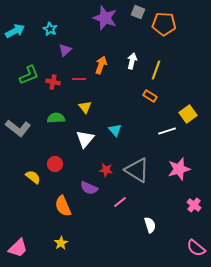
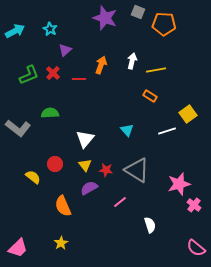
yellow line: rotated 60 degrees clockwise
red cross: moved 9 px up; rotated 32 degrees clockwise
yellow triangle: moved 58 px down
green semicircle: moved 6 px left, 5 px up
cyan triangle: moved 12 px right
pink star: moved 15 px down
purple semicircle: rotated 126 degrees clockwise
